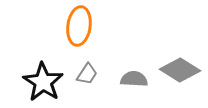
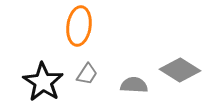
gray semicircle: moved 6 px down
